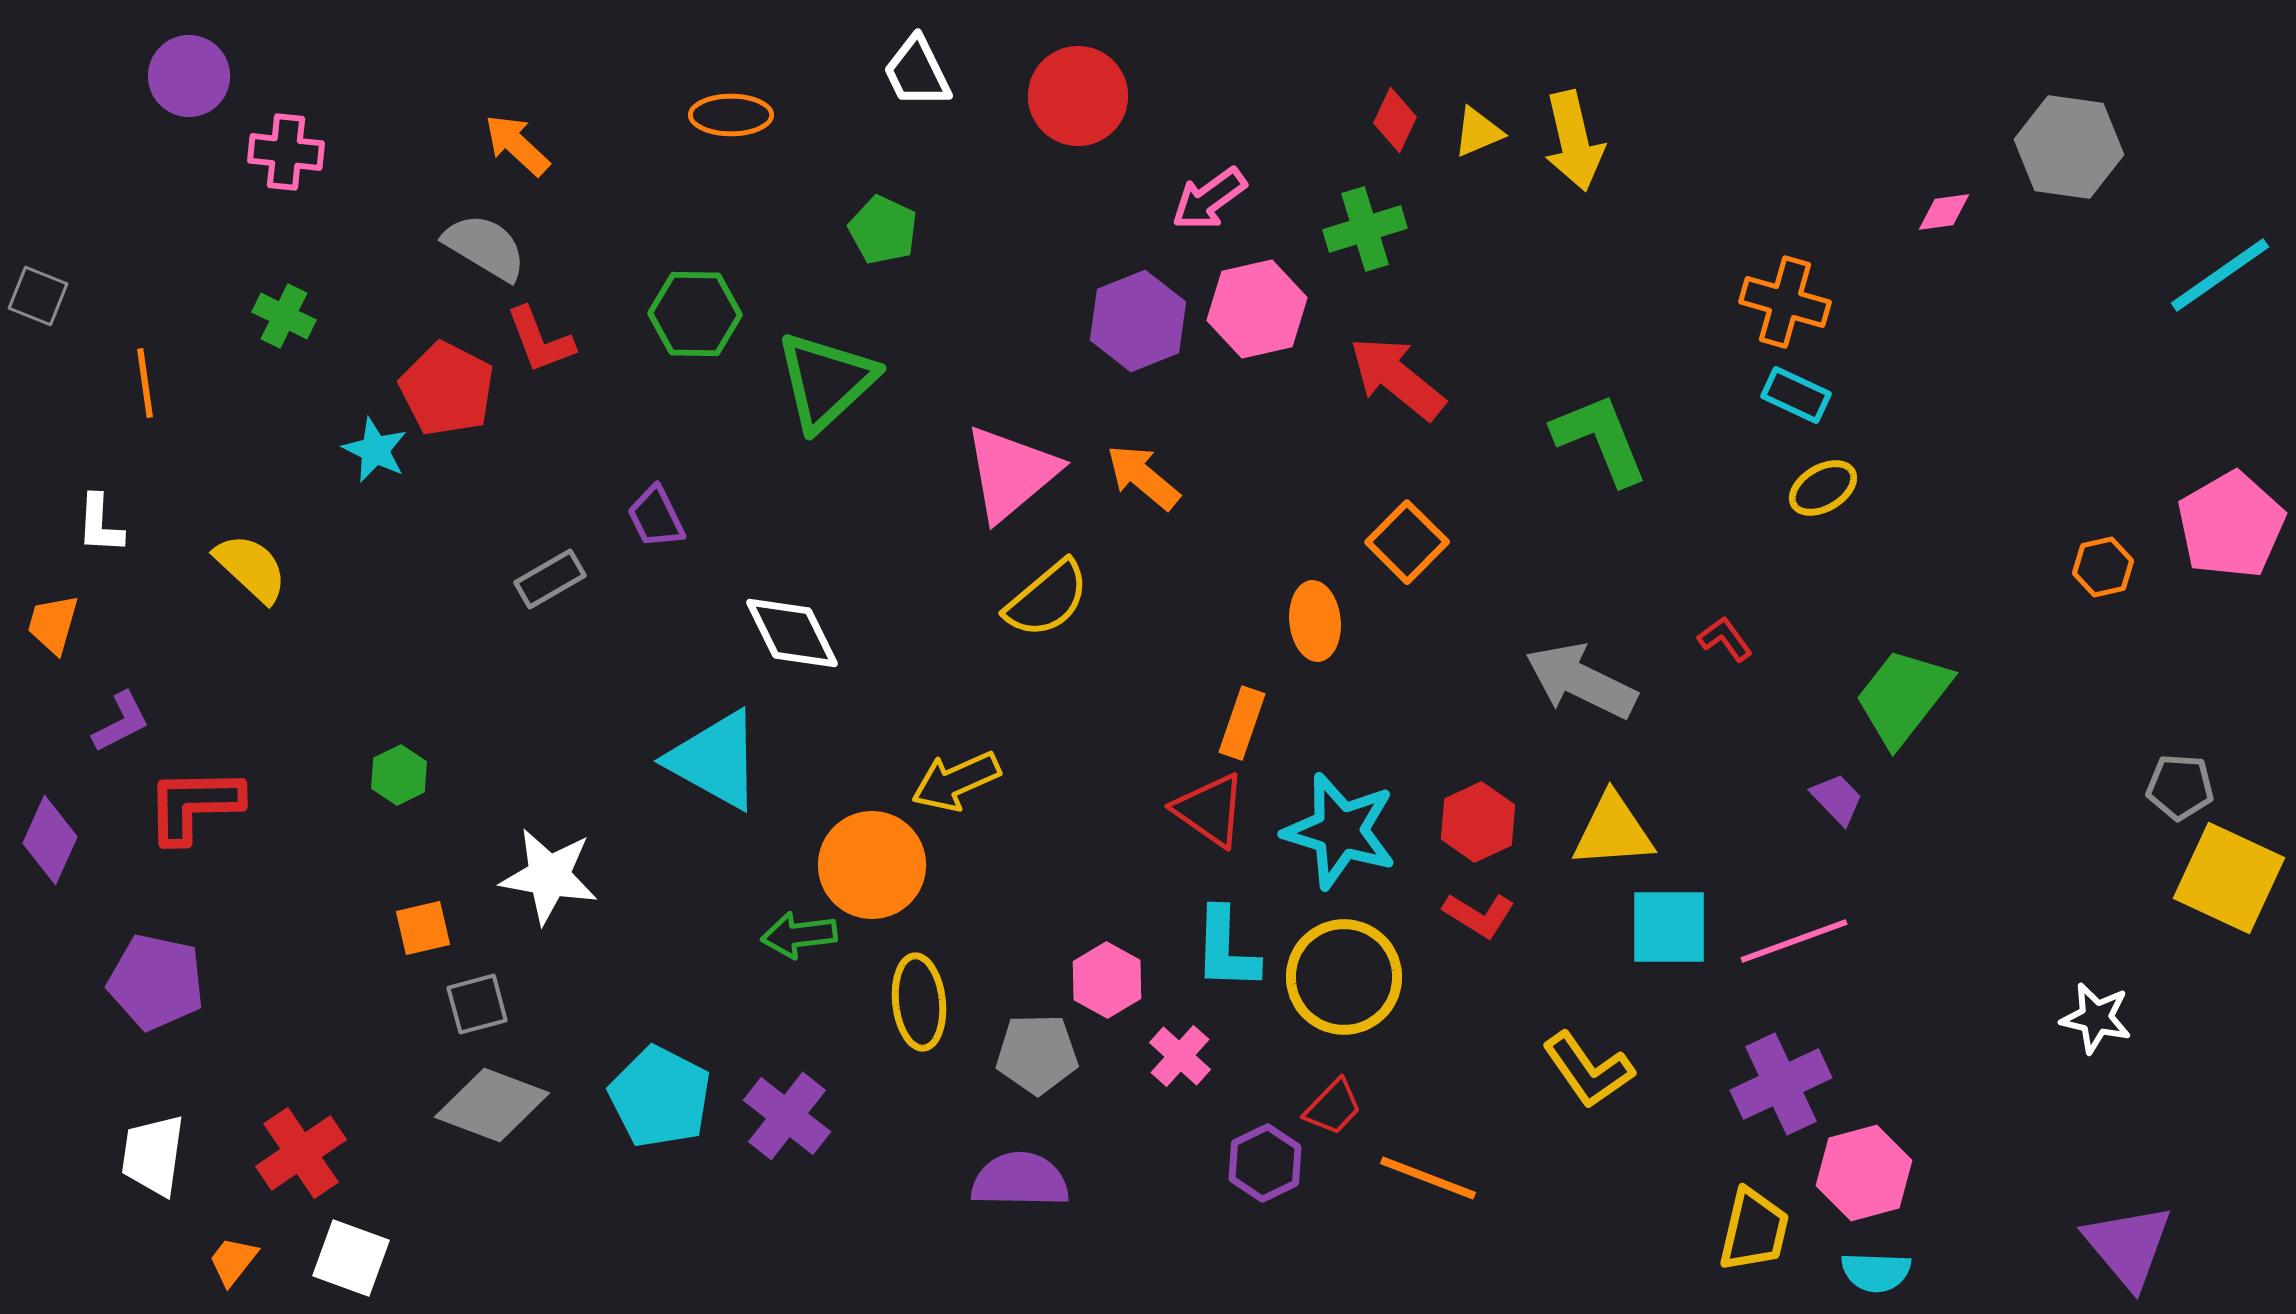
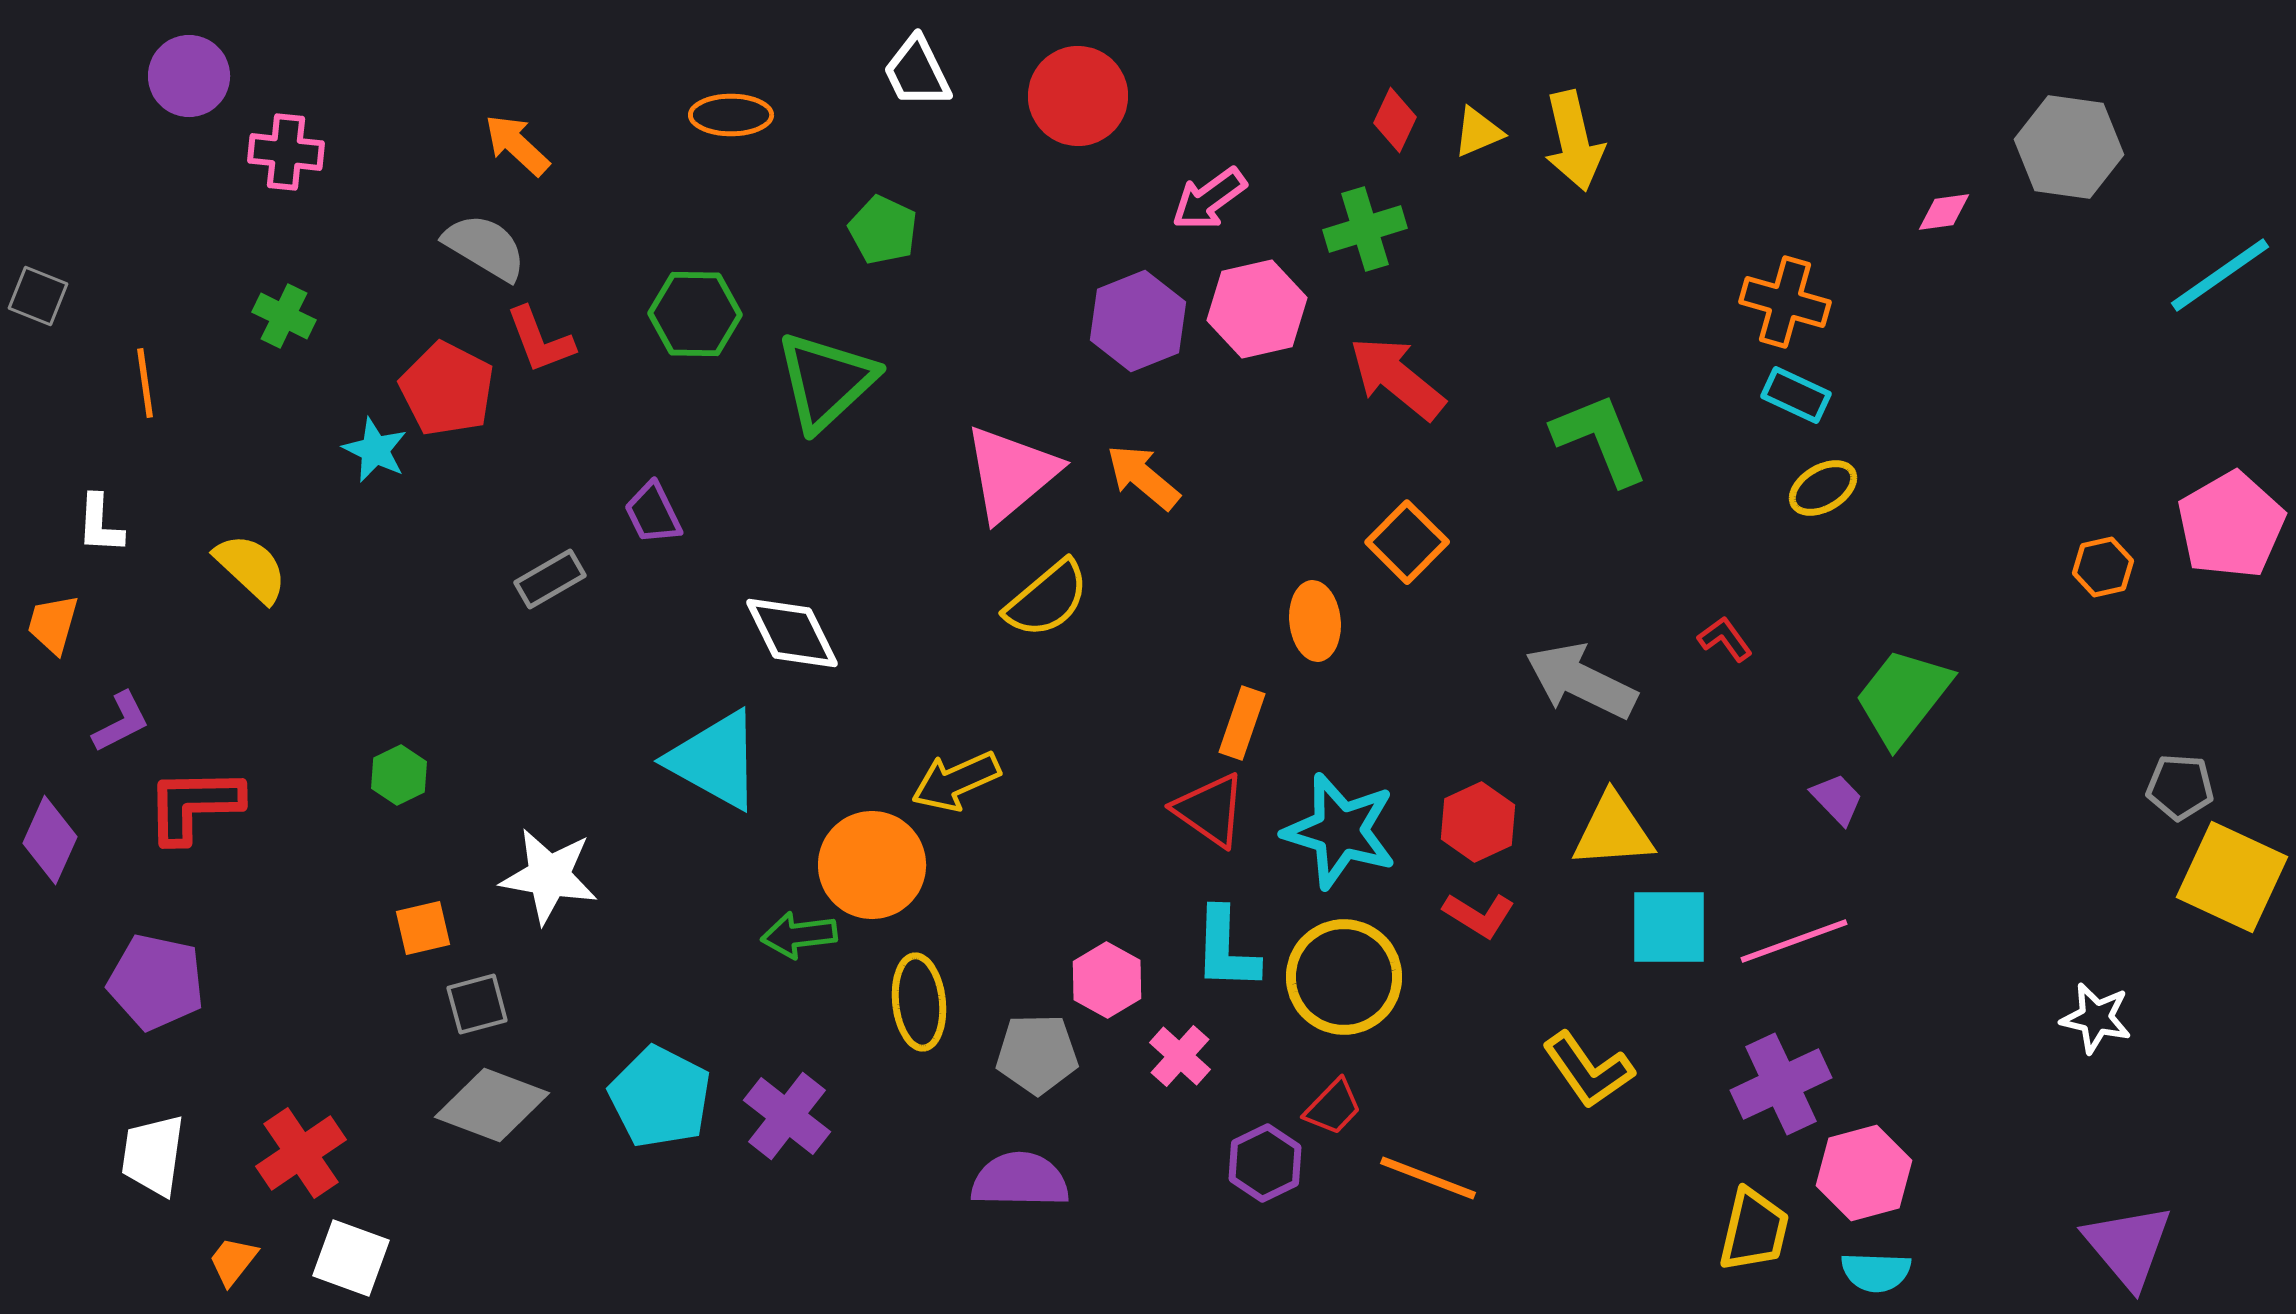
purple trapezoid at (656, 517): moved 3 px left, 4 px up
yellow square at (2229, 878): moved 3 px right, 1 px up
